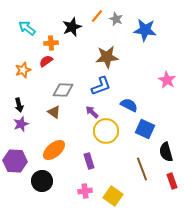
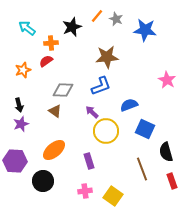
blue semicircle: rotated 48 degrees counterclockwise
brown triangle: moved 1 px right, 1 px up
black circle: moved 1 px right
